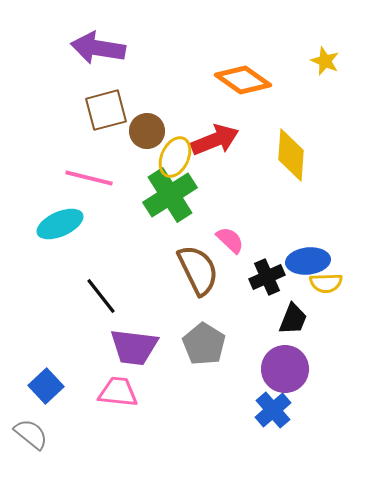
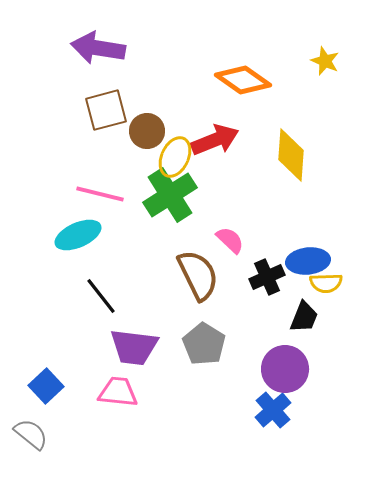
pink line: moved 11 px right, 16 px down
cyan ellipse: moved 18 px right, 11 px down
brown semicircle: moved 5 px down
black trapezoid: moved 11 px right, 2 px up
